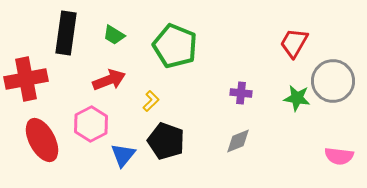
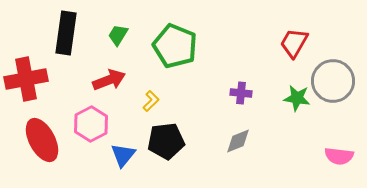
green trapezoid: moved 4 px right; rotated 90 degrees clockwise
black pentagon: rotated 27 degrees counterclockwise
